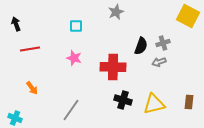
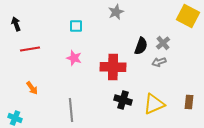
gray cross: rotated 24 degrees counterclockwise
yellow triangle: rotated 10 degrees counterclockwise
gray line: rotated 40 degrees counterclockwise
